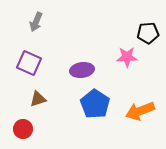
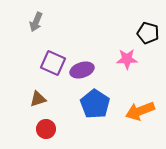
black pentagon: rotated 20 degrees clockwise
pink star: moved 2 px down
purple square: moved 24 px right
purple ellipse: rotated 10 degrees counterclockwise
red circle: moved 23 px right
